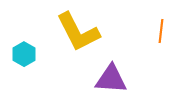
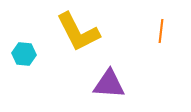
cyan hexagon: rotated 25 degrees counterclockwise
purple triangle: moved 2 px left, 5 px down
